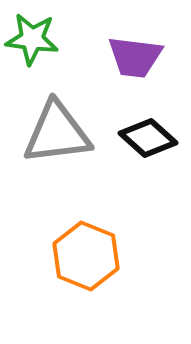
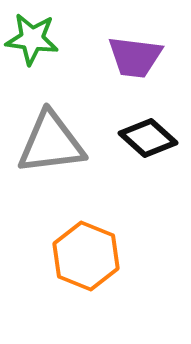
gray triangle: moved 6 px left, 10 px down
